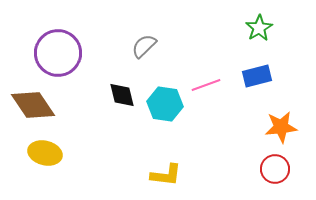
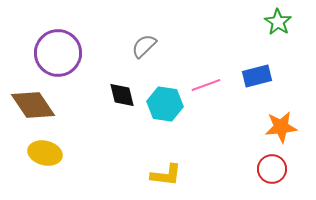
green star: moved 19 px right, 6 px up; rotated 8 degrees counterclockwise
red circle: moved 3 px left
